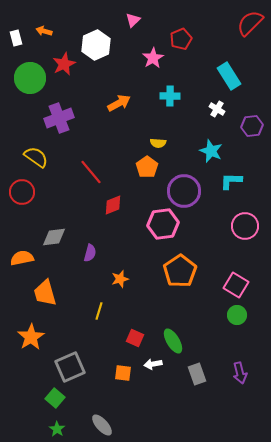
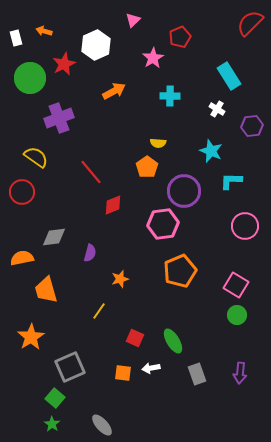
red pentagon at (181, 39): moved 1 px left, 2 px up
orange arrow at (119, 103): moved 5 px left, 12 px up
orange pentagon at (180, 271): rotated 12 degrees clockwise
orange trapezoid at (45, 293): moved 1 px right, 3 px up
yellow line at (99, 311): rotated 18 degrees clockwise
white arrow at (153, 364): moved 2 px left, 4 px down
purple arrow at (240, 373): rotated 20 degrees clockwise
green star at (57, 429): moved 5 px left, 5 px up
